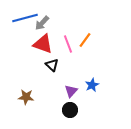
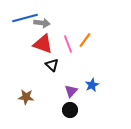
gray arrow: rotated 126 degrees counterclockwise
